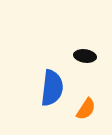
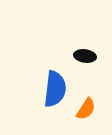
blue semicircle: moved 3 px right, 1 px down
